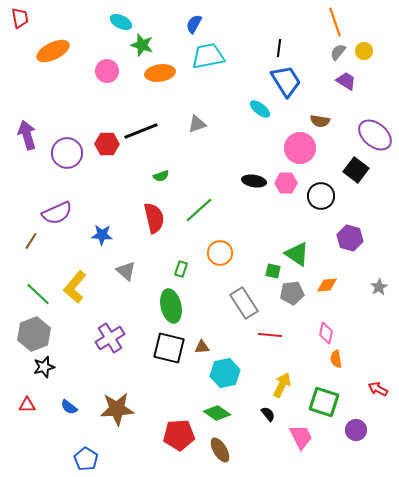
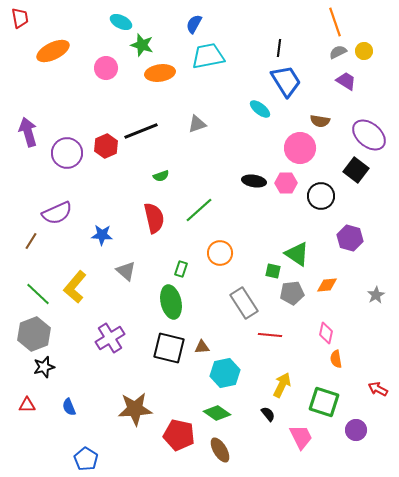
gray semicircle at (338, 52): rotated 24 degrees clockwise
pink circle at (107, 71): moved 1 px left, 3 px up
purple arrow at (27, 135): moved 1 px right, 3 px up
purple ellipse at (375, 135): moved 6 px left
red hexagon at (107, 144): moved 1 px left, 2 px down; rotated 25 degrees counterclockwise
gray star at (379, 287): moved 3 px left, 8 px down
green ellipse at (171, 306): moved 4 px up
blue semicircle at (69, 407): rotated 30 degrees clockwise
brown star at (117, 409): moved 18 px right
red pentagon at (179, 435): rotated 16 degrees clockwise
